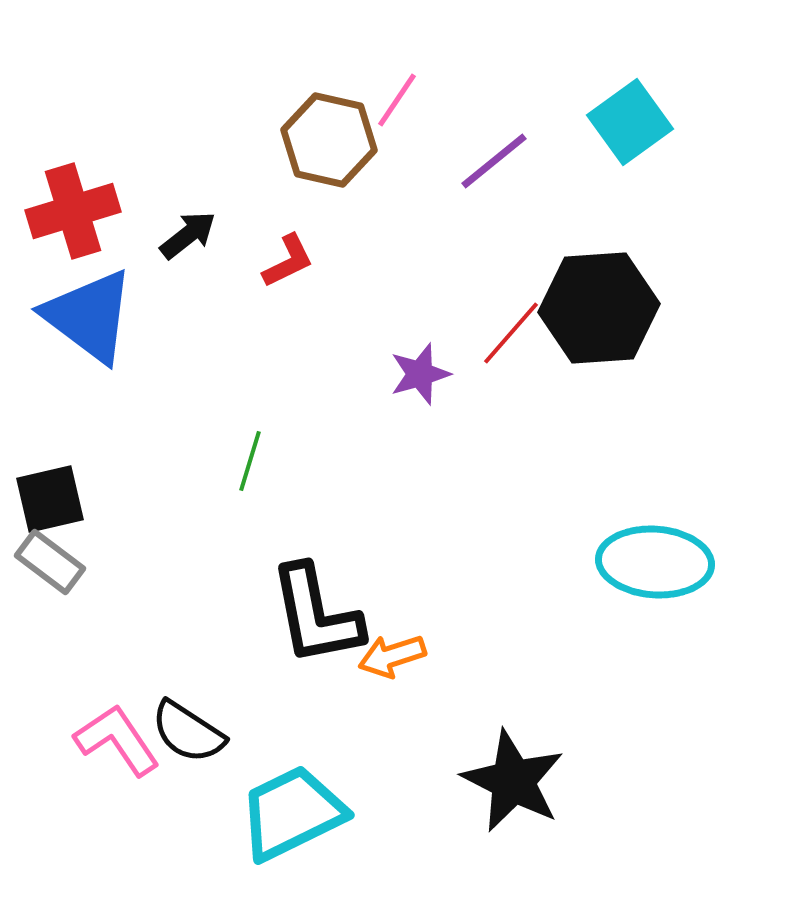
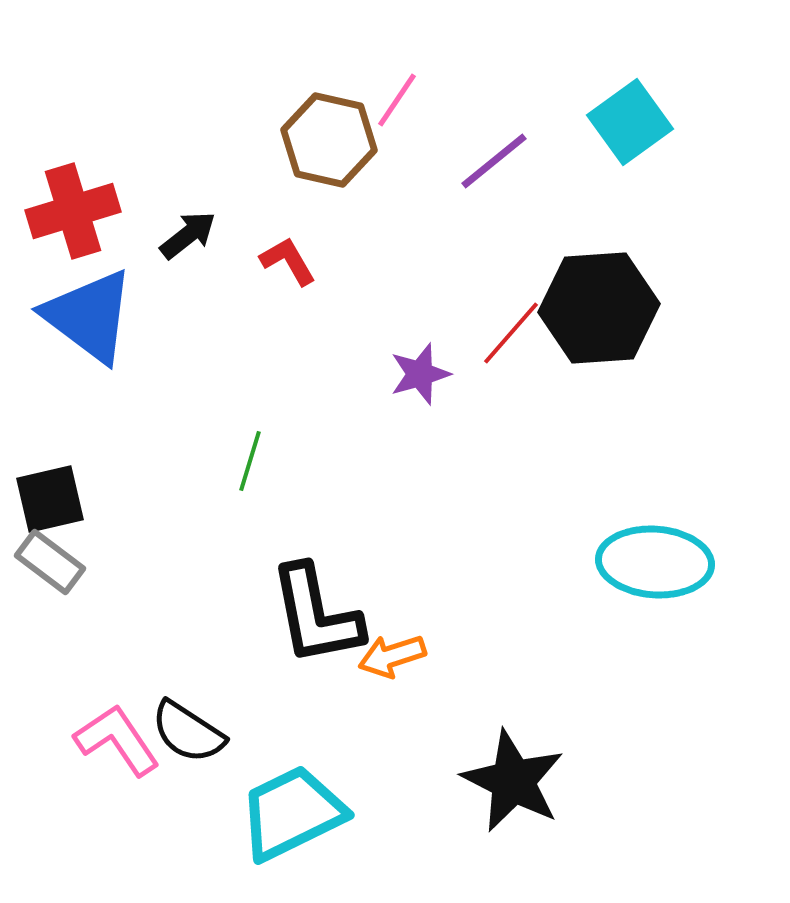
red L-shape: rotated 94 degrees counterclockwise
